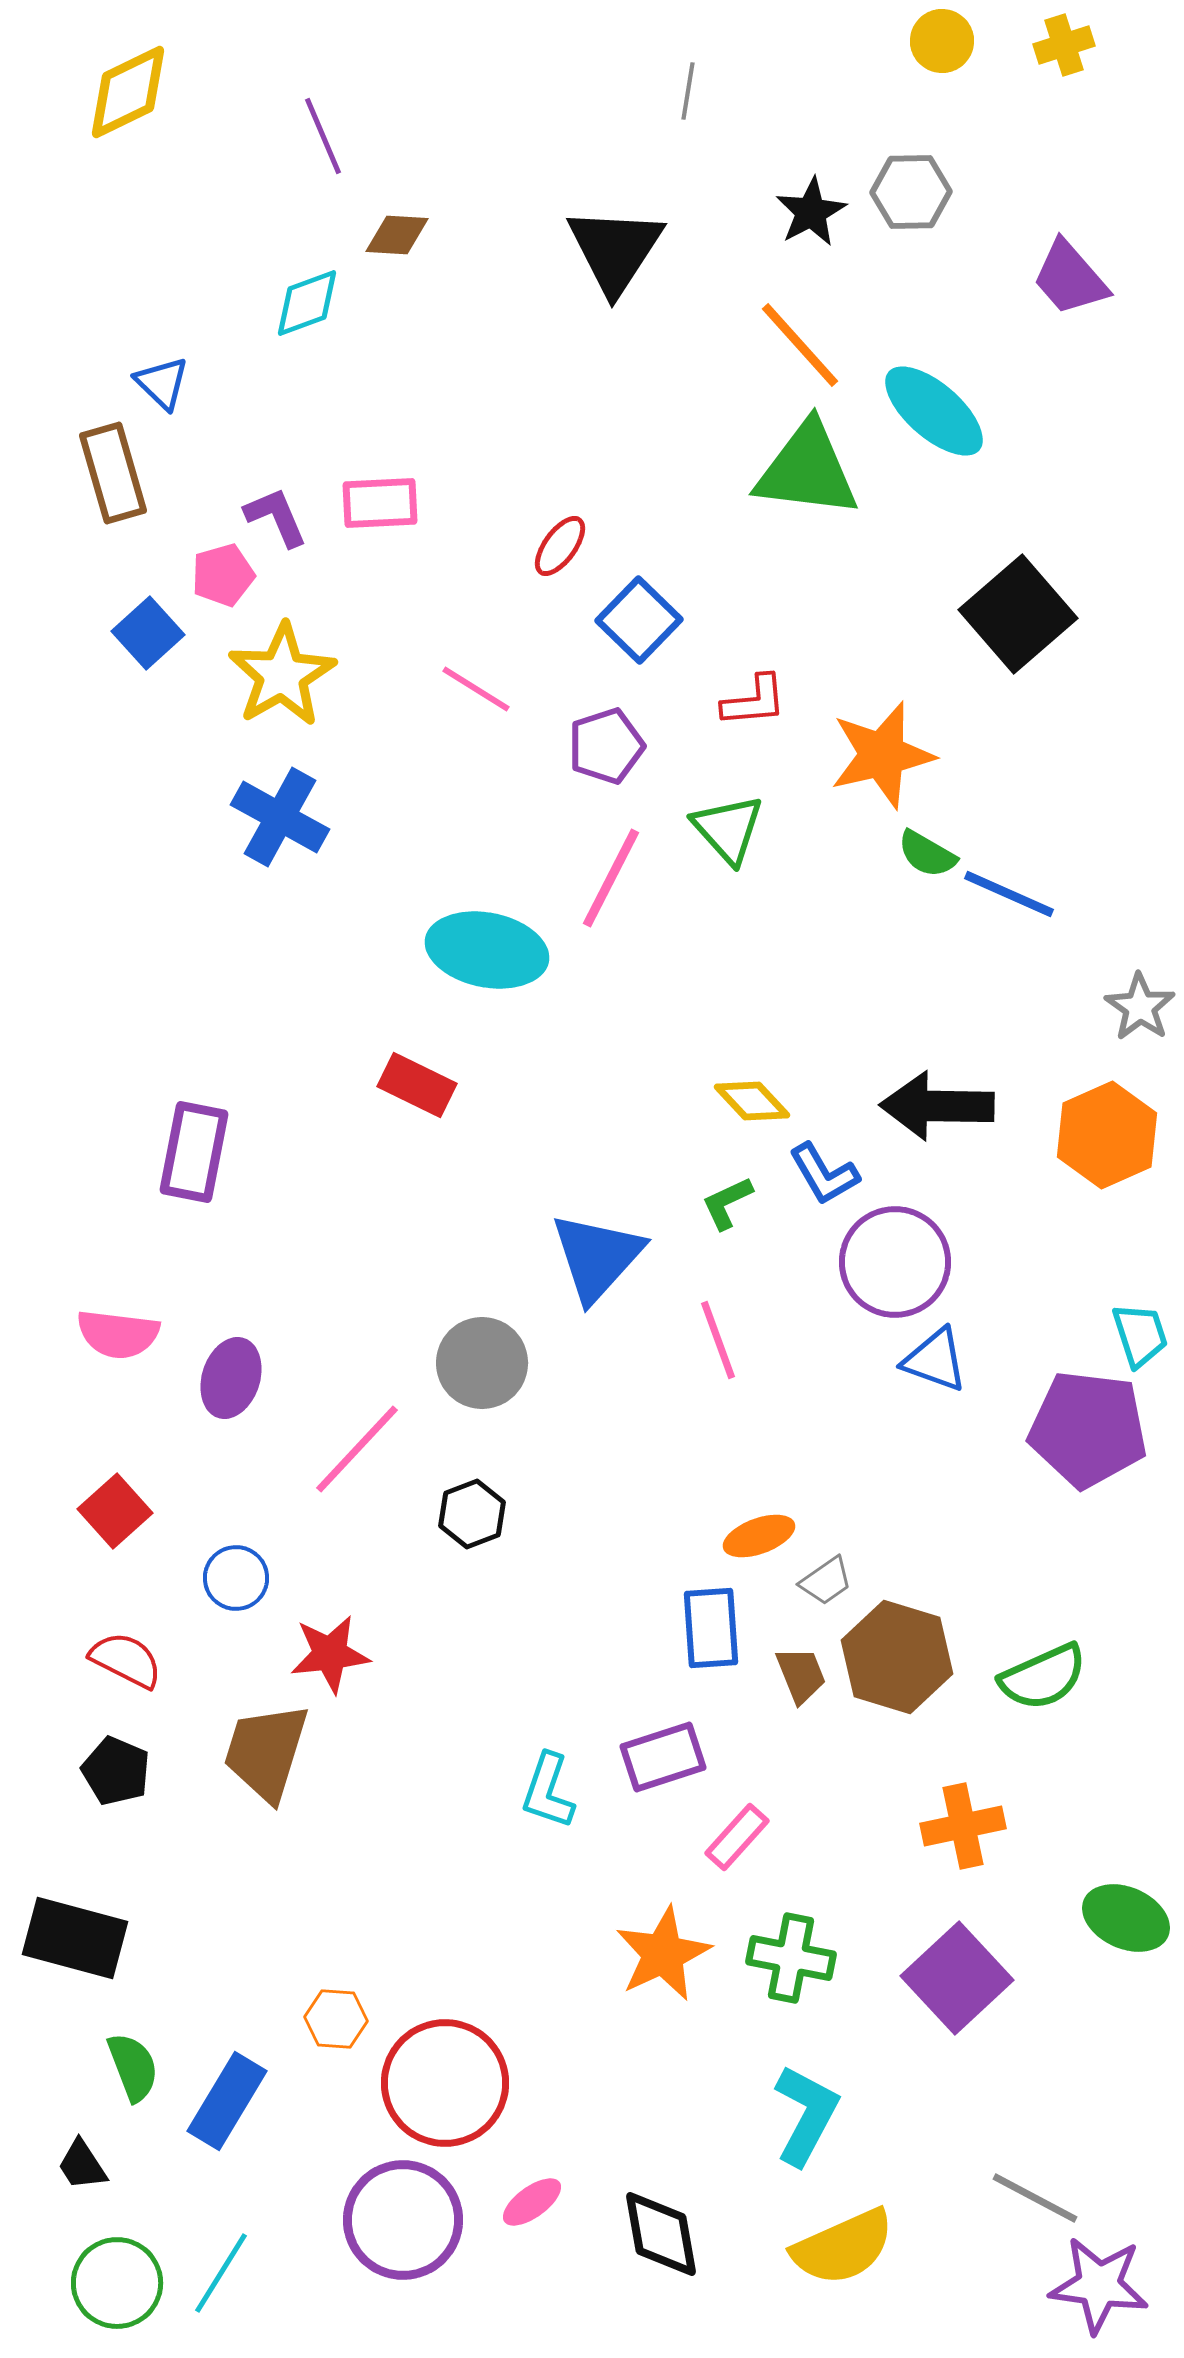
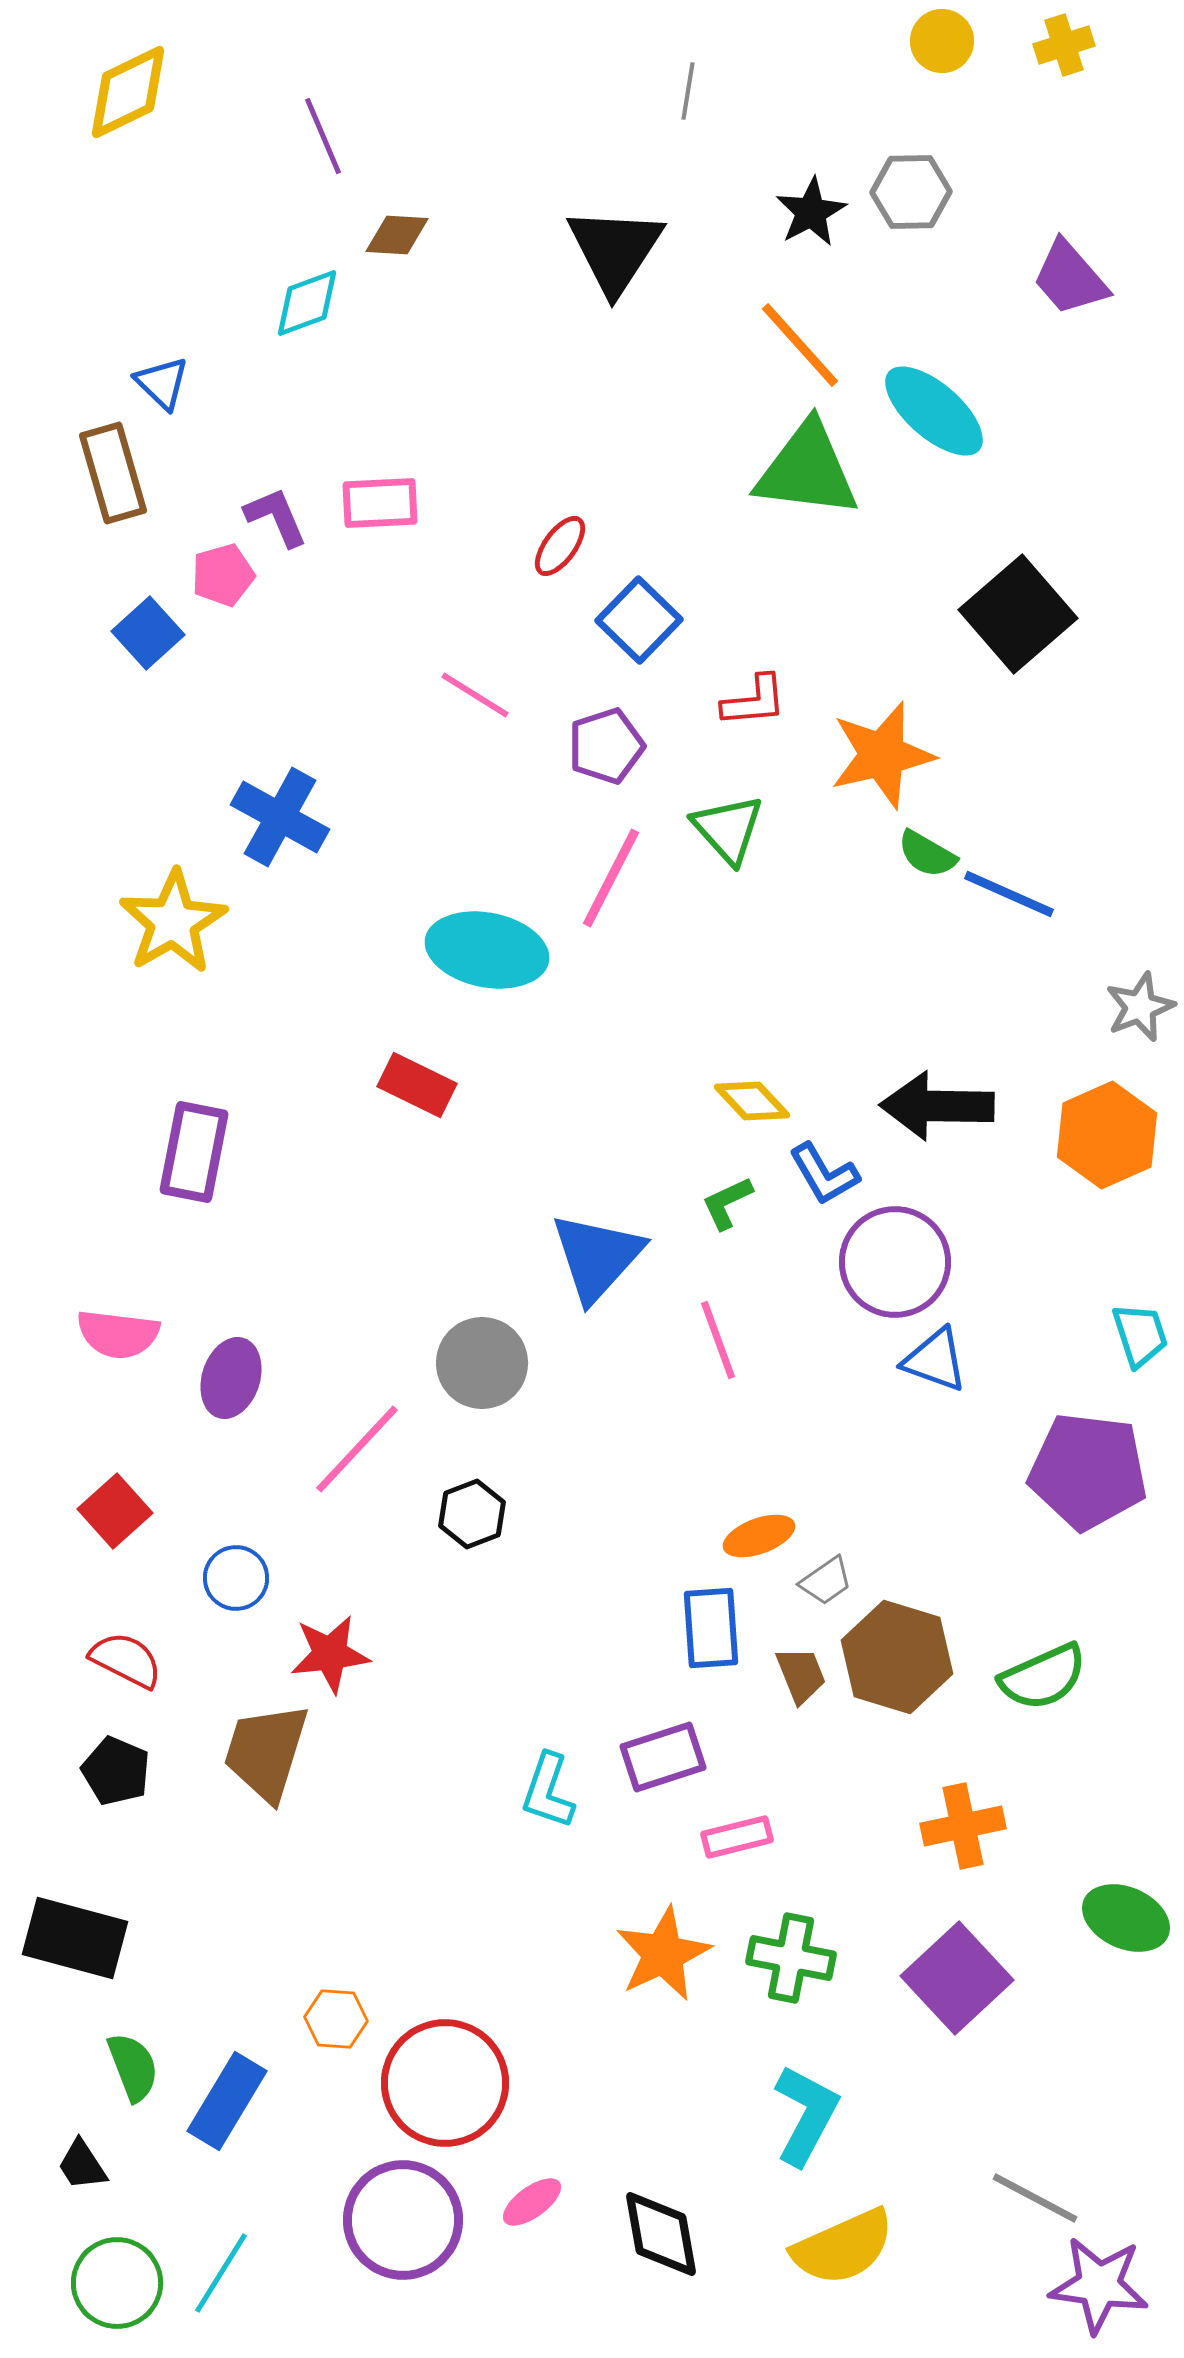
yellow star at (282, 675): moved 109 px left, 247 px down
pink line at (476, 689): moved 1 px left, 6 px down
gray star at (1140, 1007): rotated 16 degrees clockwise
purple pentagon at (1088, 1429): moved 42 px down
pink rectangle at (737, 1837): rotated 34 degrees clockwise
